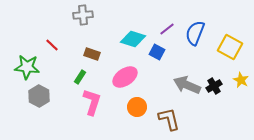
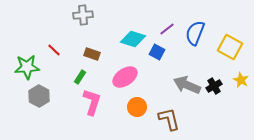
red line: moved 2 px right, 5 px down
green star: rotated 10 degrees counterclockwise
